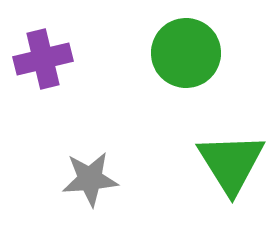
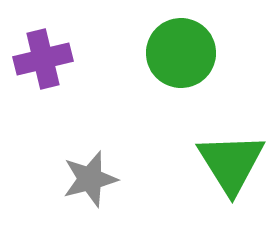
green circle: moved 5 px left
gray star: rotated 10 degrees counterclockwise
